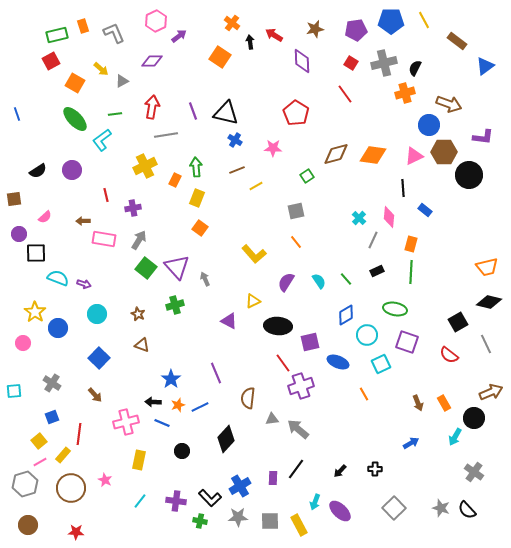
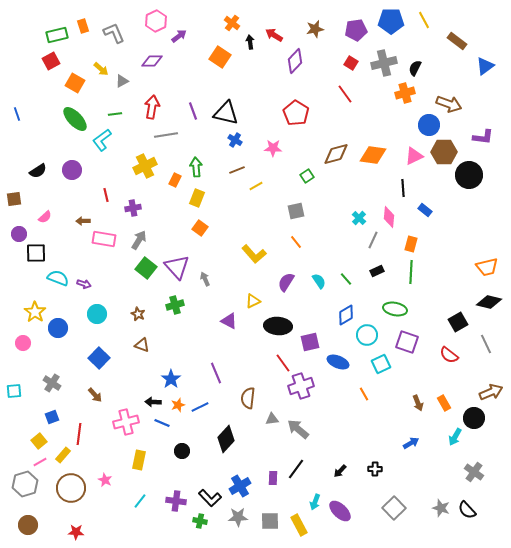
purple diamond at (302, 61): moved 7 px left; rotated 45 degrees clockwise
